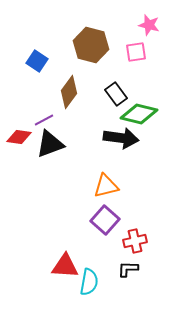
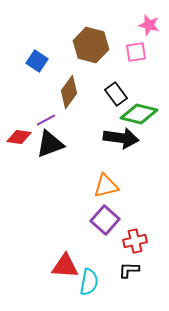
purple line: moved 2 px right
black L-shape: moved 1 px right, 1 px down
